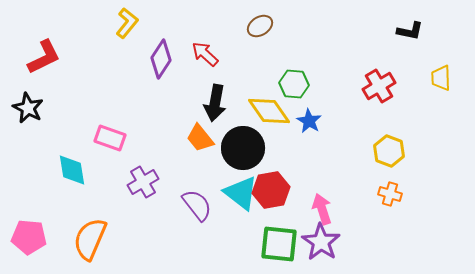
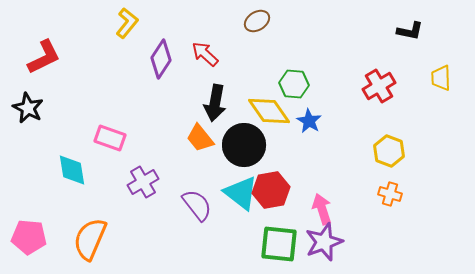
brown ellipse: moved 3 px left, 5 px up
black circle: moved 1 px right, 3 px up
purple star: moved 3 px right; rotated 18 degrees clockwise
